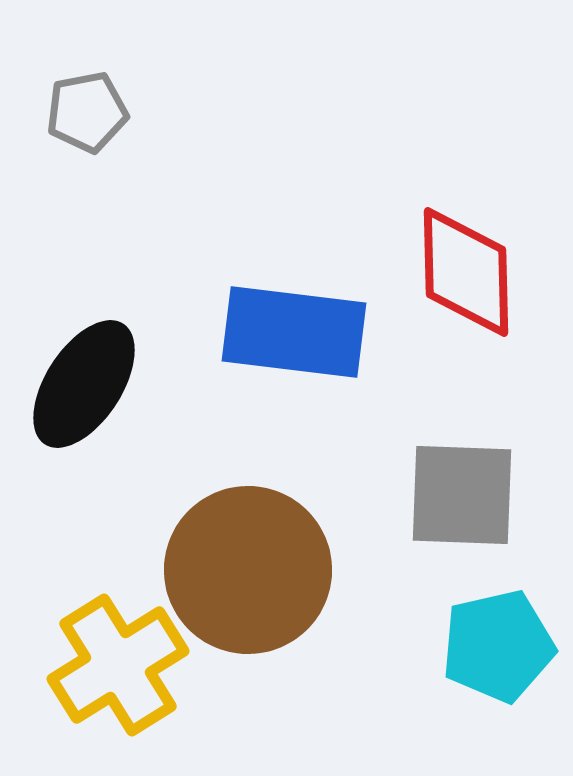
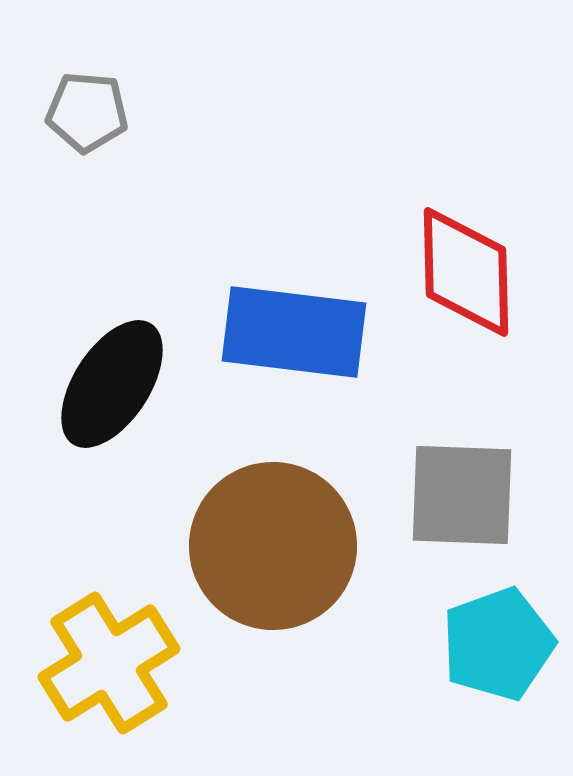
gray pentagon: rotated 16 degrees clockwise
black ellipse: moved 28 px right
brown circle: moved 25 px right, 24 px up
cyan pentagon: moved 2 px up; rotated 7 degrees counterclockwise
yellow cross: moved 9 px left, 2 px up
